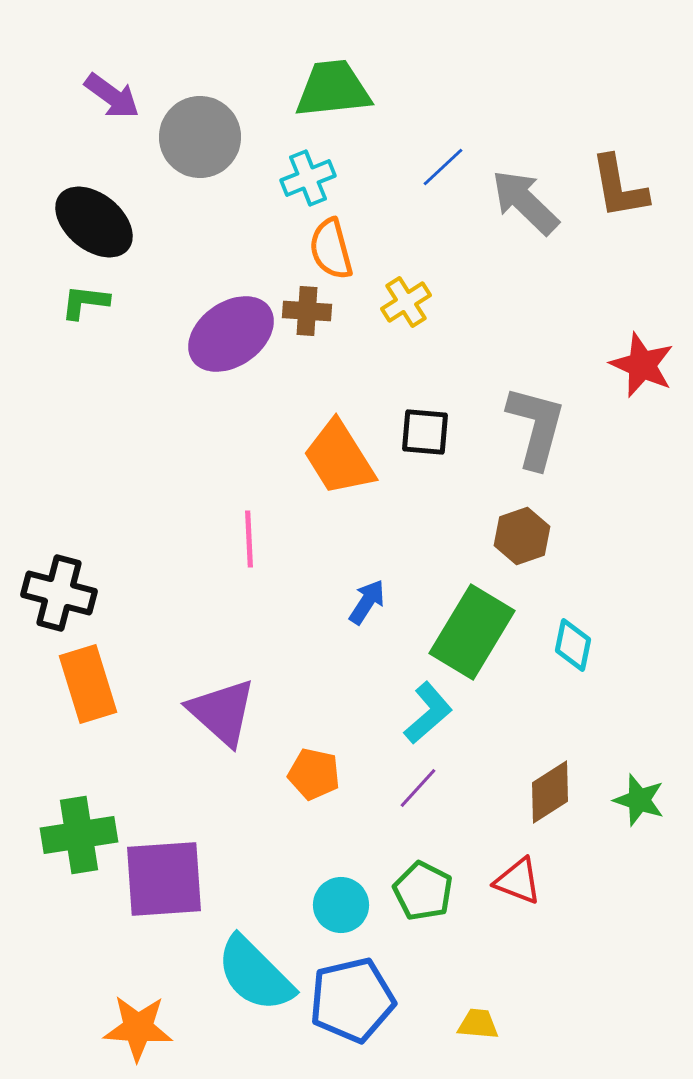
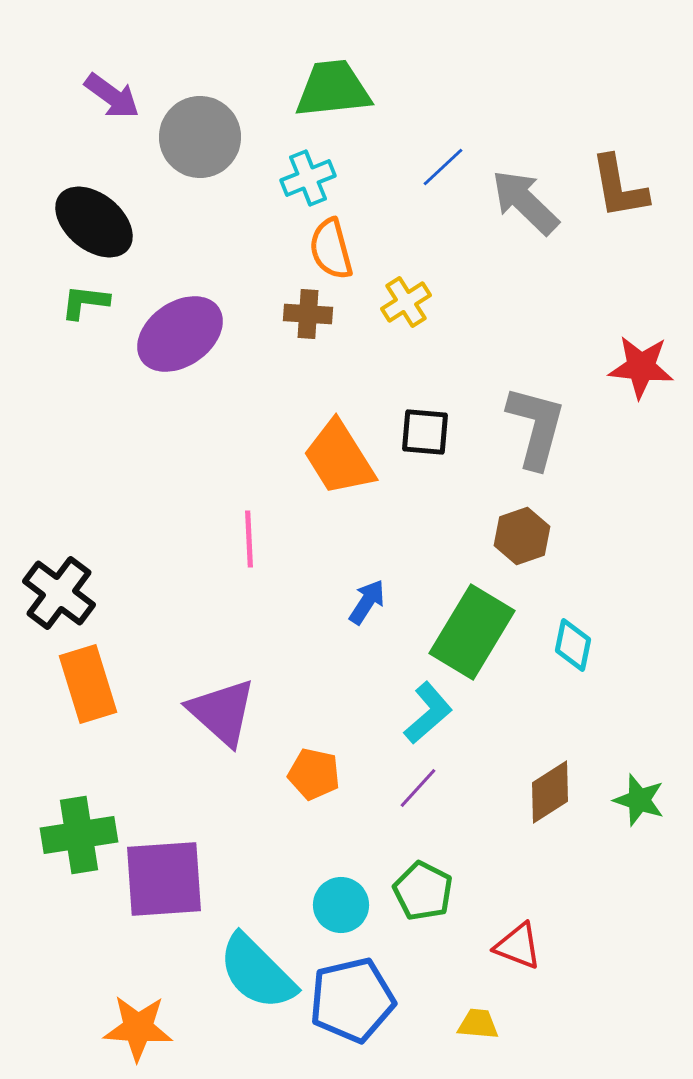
brown cross: moved 1 px right, 3 px down
purple ellipse: moved 51 px left
red star: moved 1 px left, 2 px down; rotated 18 degrees counterclockwise
black cross: rotated 22 degrees clockwise
red triangle: moved 65 px down
cyan semicircle: moved 2 px right, 2 px up
